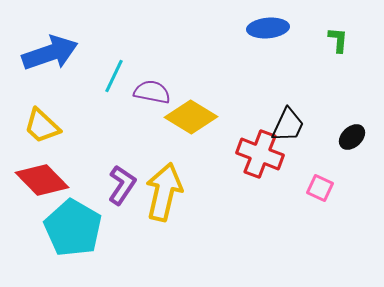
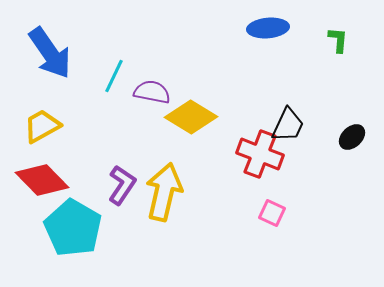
blue arrow: rotated 74 degrees clockwise
yellow trapezoid: rotated 108 degrees clockwise
pink square: moved 48 px left, 25 px down
